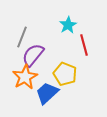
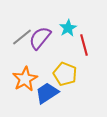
cyan star: moved 3 px down
gray line: rotated 30 degrees clockwise
purple semicircle: moved 7 px right, 17 px up
orange star: moved 2 px down
blue trapezoid: rotated 10 degrees clockwise
